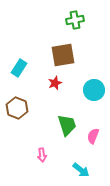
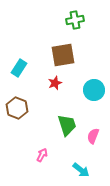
pink arrow: rotated 144 degrees counterclockwise
